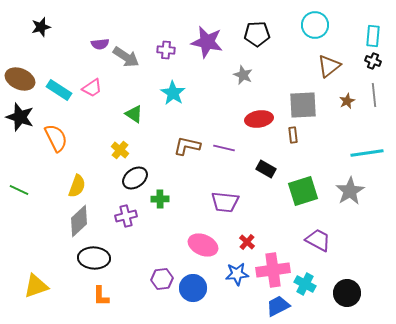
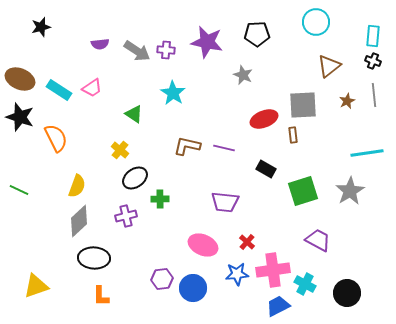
cyan circle at (315, 25): moved 1 px right, 3 px up
gray arrow at (126, 57): moved 11 px right, 6 px up
red ellipse at (259, 119): moved 5 px right; rotated 12 degrees counterclockwise
